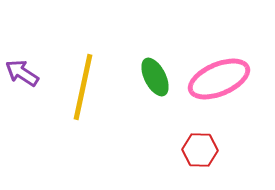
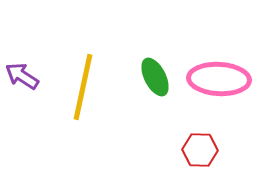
purple arrow: moved 3 px down
pink ellipse: rotated 26 degrees clockwise
